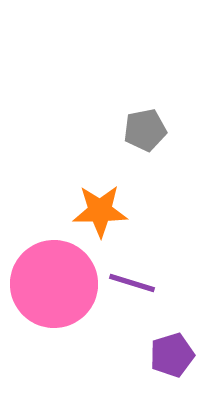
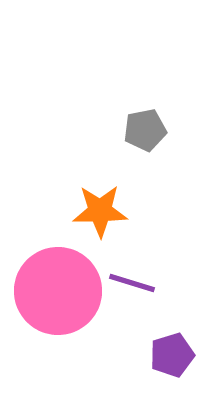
pink circle: moved 4 px right, 7 px down
